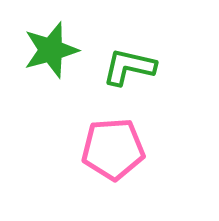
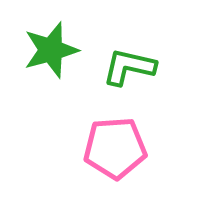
pink pentagon: moved 2 px right, 1 px up
